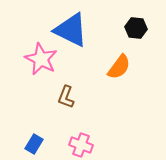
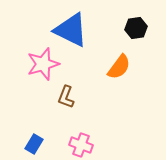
black hexagon: rotated 15 degrees counterclockwise
pink star: moved 2 px right, 5 px down; rotated 28 degrees clockwise
